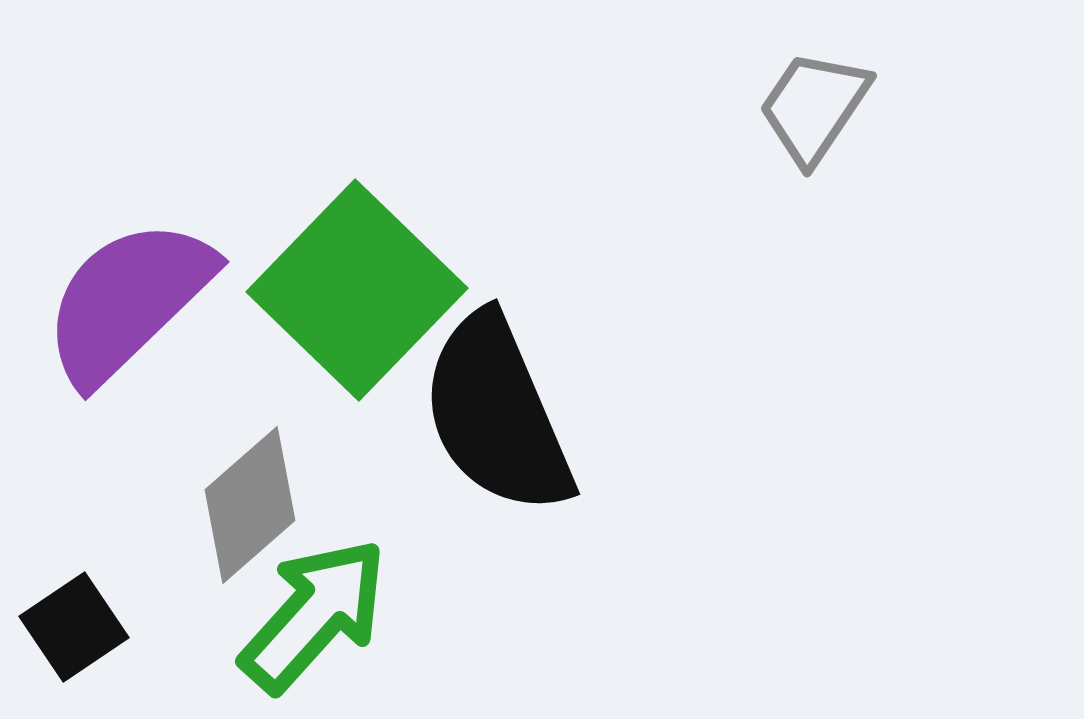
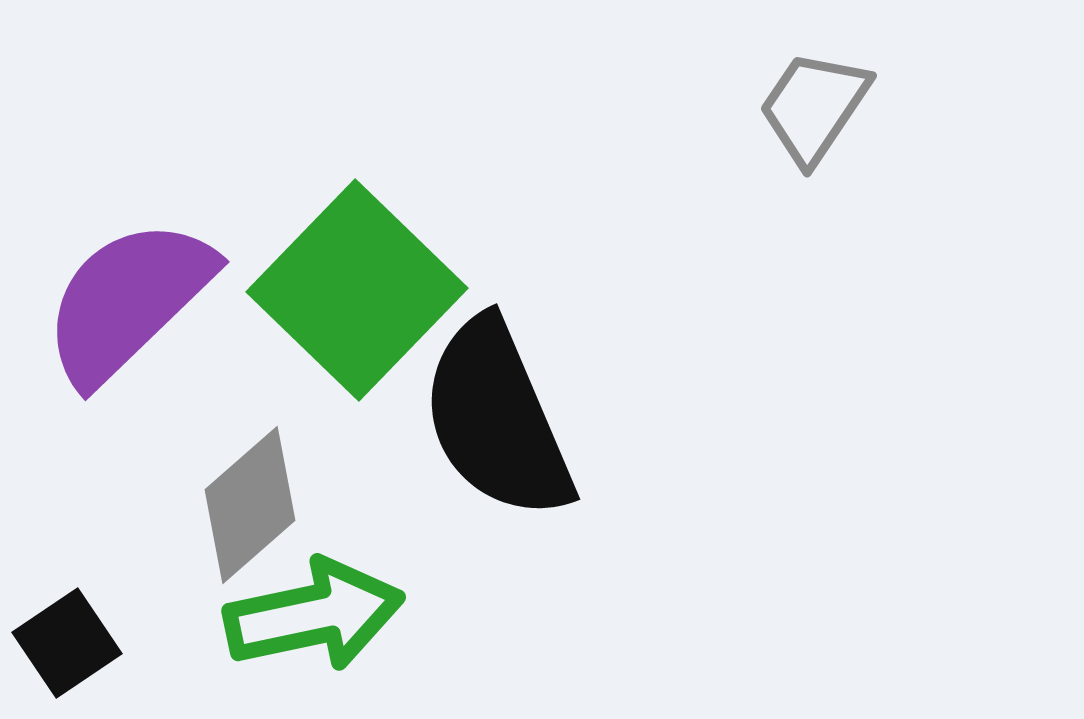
black semicircle: moved 5 px down
green arrow: rotated 36 degrees clockwise
black square: moved 7 px left, 16 px down
